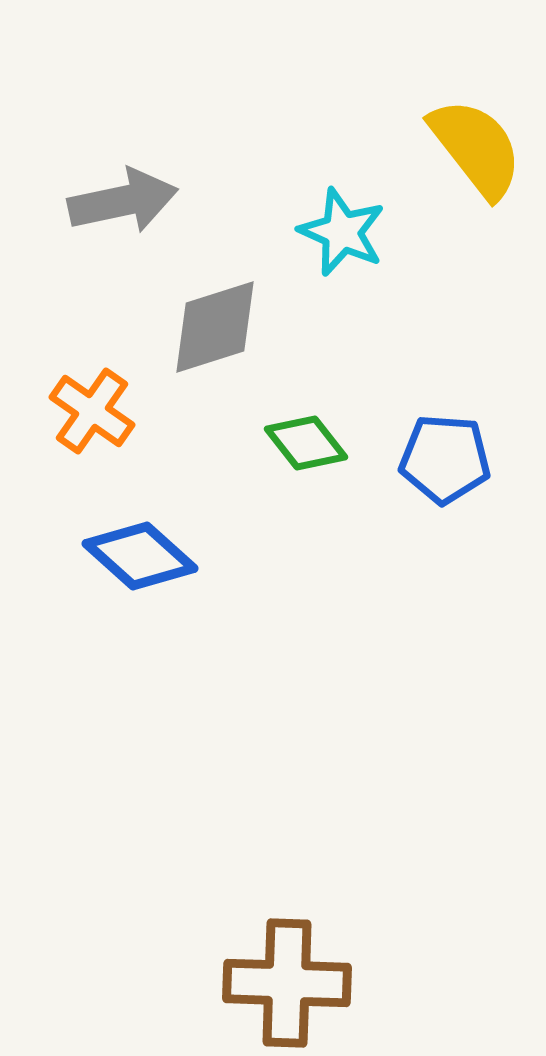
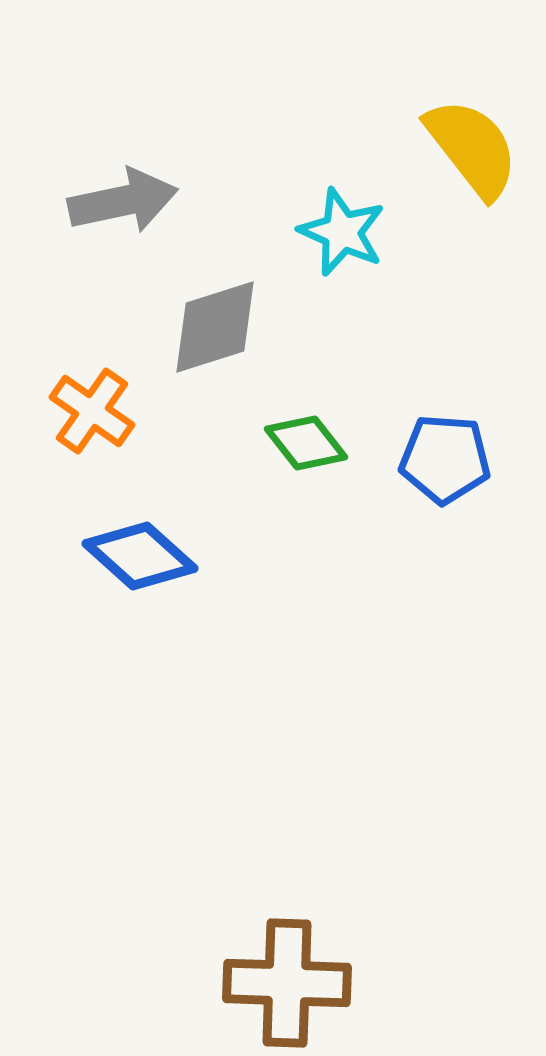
yellow semicircle: moved 4 px left
